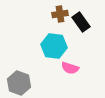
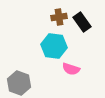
brown cross: moved 1 px left, 3 px down
black rectangle: moved 1 px right
pink semicircle: moved 1 px right, 1 px down
